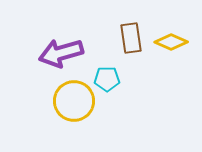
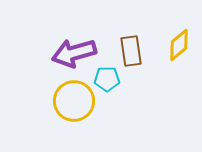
brown rectangle: moved 13 px down
yellow diamond: moved 8 px right, 3 px down; rotated 64 degrees counterclockwise
purple arrow: moved 13 px right
